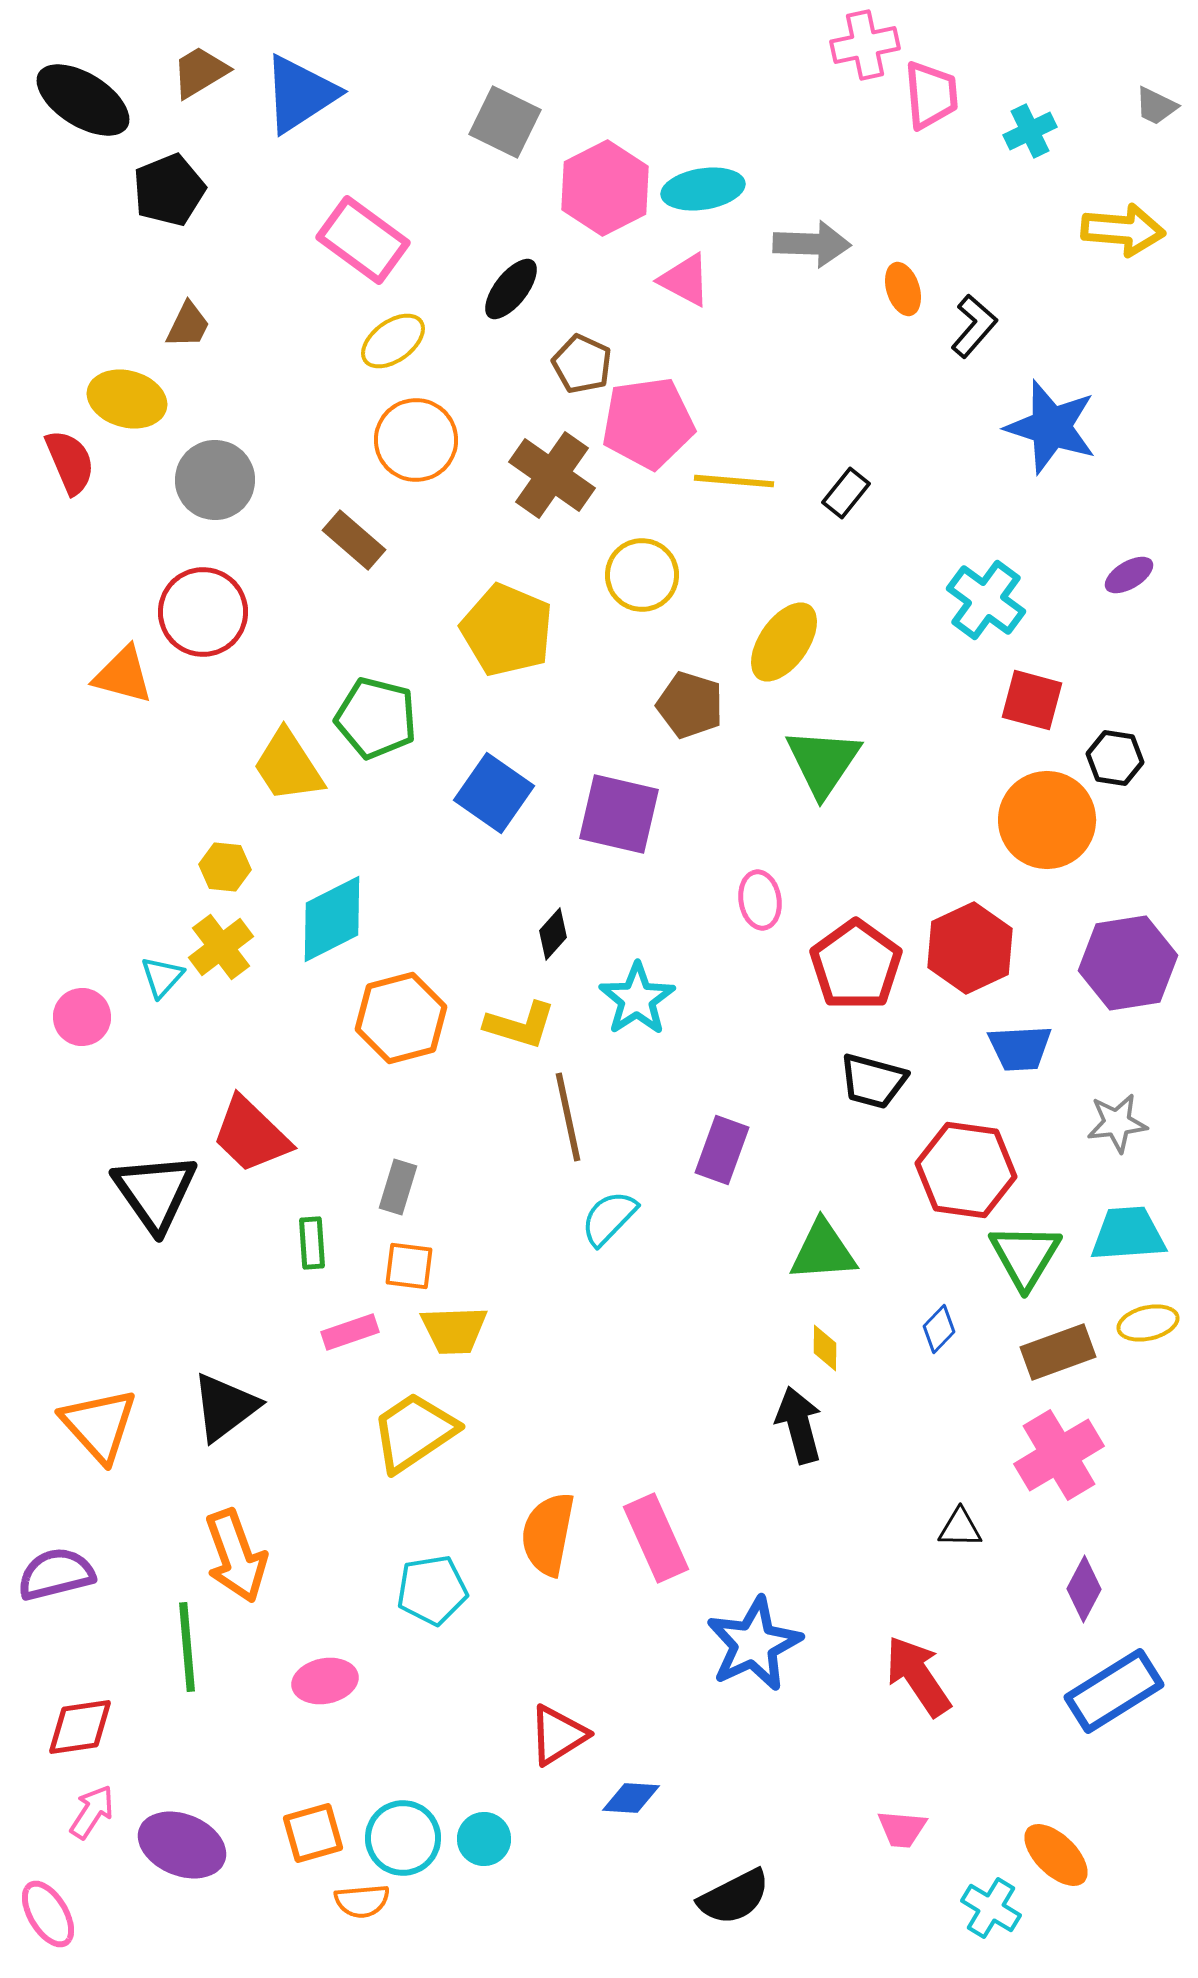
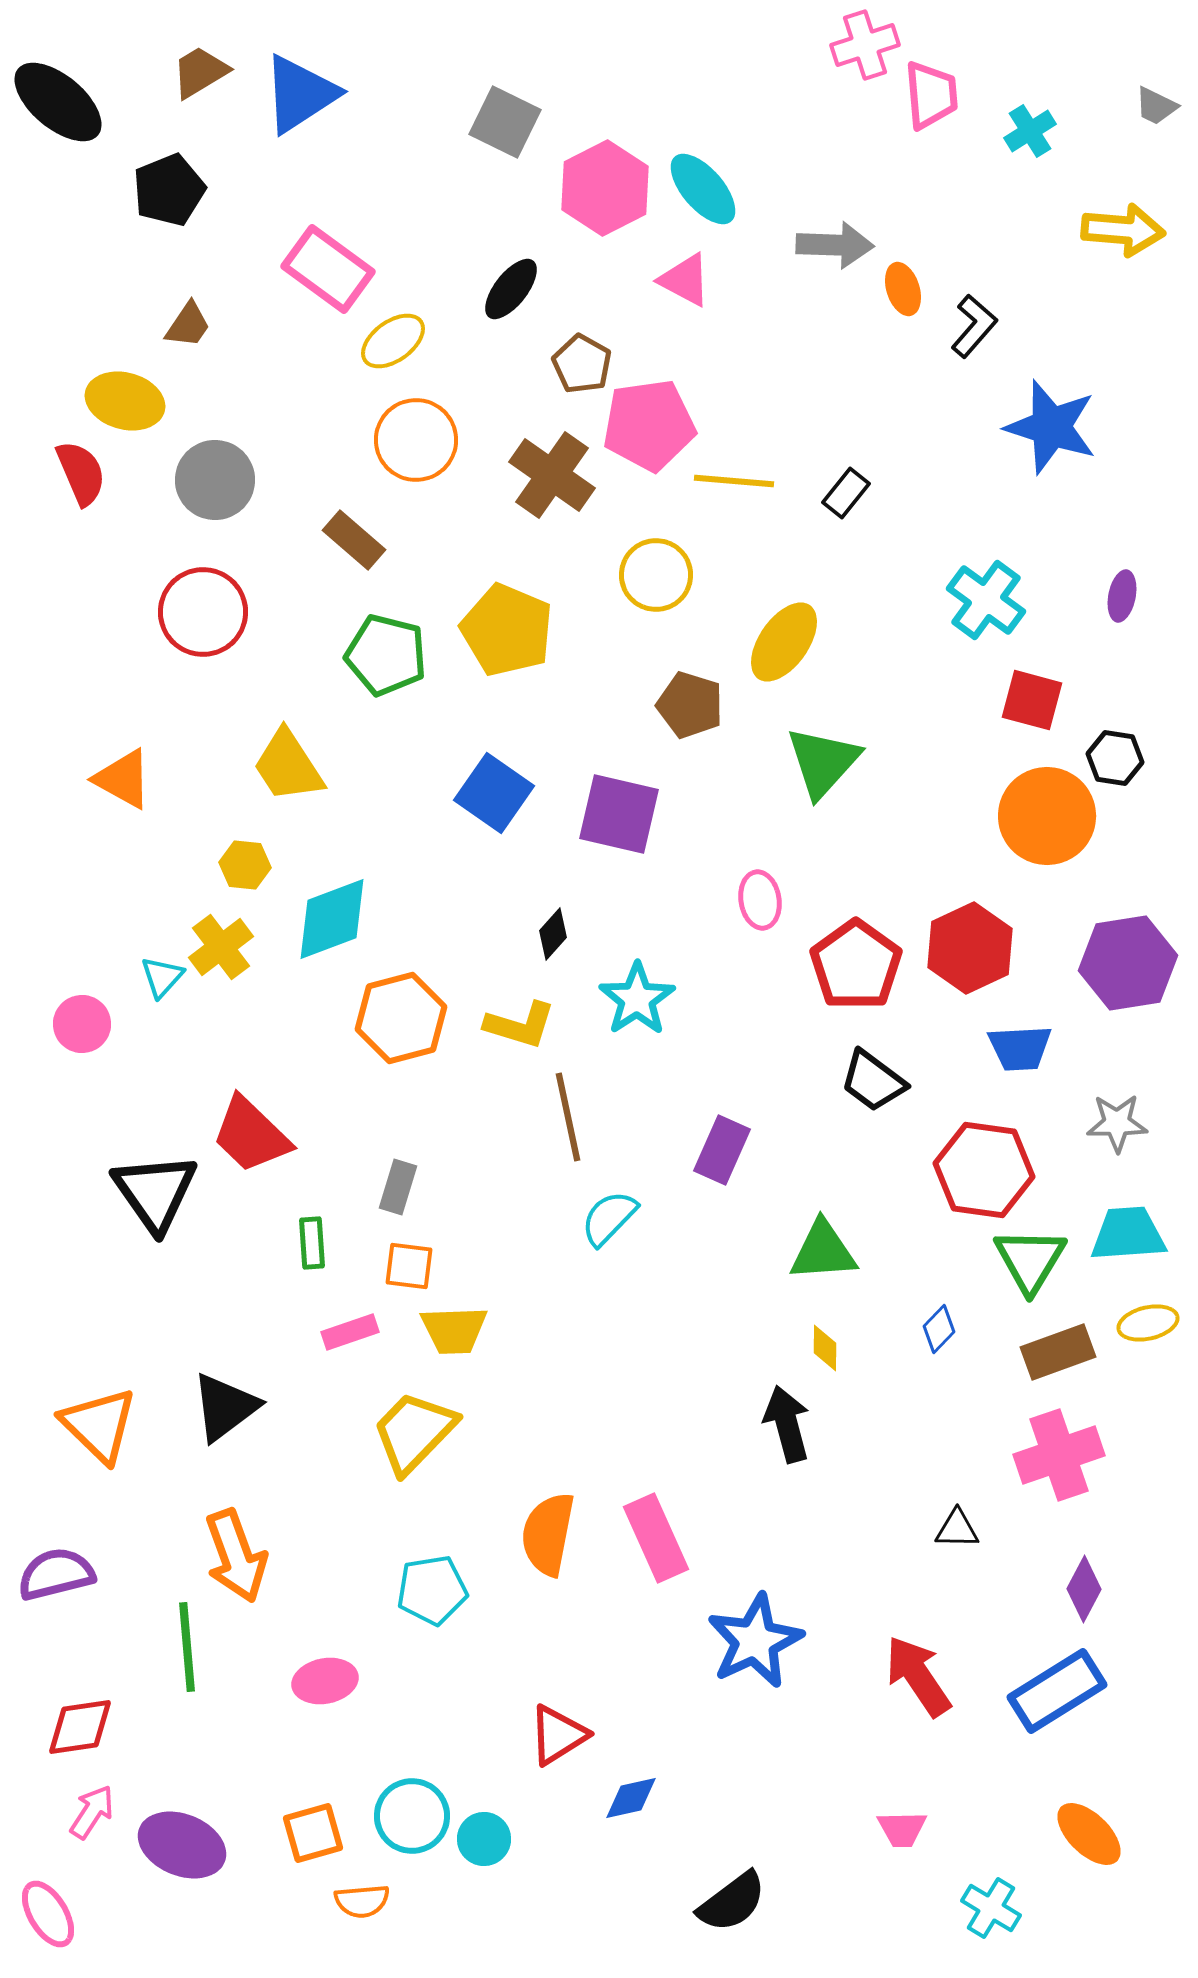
pink cross at (865, 45): rotated 6 degrees counterclockwise
black ellipse at (83, 100): moved 25 px left, 2 px down; rotated 8 degrees clockwise
cyan cross at (1030, 131): rotated 6 degrees counterclockwise
cyan ellipse at (703, 189): rotated 58 degrees clockwise
pink rectangle at (363, 240): moved 35 px left, 29 px down
gray arrow at (812, 244): moved 23 px right, 1 px down
brown trapezoid at (188, 325): rotated 8 degrees clockwise
brown pentagon at (582, 364): rotated 4 degrees clockwise
yellow ellipse at (127, 399): moved 2 px left, 2 px down
pink pentagon at (648, 423): moved 1 px right, 2 px down
red semicircle at (70, 462): moved 11 px right, 11 px down
yellow circle at (642, 575): moved 14 px right
purple ellipse at (1129, 575): moved 7 px left, 21 px down; rotated 48 degrees counterclockwise
orange triangle at (123, 675): moved 104 px down; rotated 14 degrees clockwise
green pentagon at (376, 718): moved 10 px right, 63 px up
green triangle at (823, 762): rotated 8 degrees clockwise
orange circle at (1047, 820): moved 4 px up
yellow hexagon at (225, 867): moved 20 px right, 2 px up
cyan diamond at (332, 919): rotated 6 degrees clockwise
pink circle at (82, 1017): moved 7 px down
black trapezoid at (873, 1081): rotated 22 degrees clockwise
gray star at (1117, 1123): rotated 6 degrees clockwise
purple rectangle at (722, 1150): rotated 4 degrees clockwise
red hexagon at (966, 1170): moved 18 px right
green triangle at (1025, 1256): moved 5 px right, 4 px down
orange triangle at (99, 1425): rotated 4 degrees counterclockwise
black arrow at (799, 1425): moved 12 px left, 1 px up
yellow trapezoid at (414, 1432): rotated 12 degrees counterclockwise
pink cross at (1059, 1455): rotated 12 degrees clockwise
black triangle at (960, 1528): moved 3 px left, 1 px down
blue star at (754, 1644): moved 1 px right, 3 px up
blue rectangle at (1114, 1691): moved 57 px left
blue diamond at (631, 1798): rotated 16 degrees counterclockwise
pink trapezoid at (902, 1829): rotated 6 degrees counterclockwise
cyan circle at (403, 1838): moved 9 px right, 22 px up
orange ellipse at (1056, 1855): moved 33 px right, 21 px up
black semicircle at (734, 1897): moved 2 px left, 5 px down; rotated 10 degrees counterclockwise
